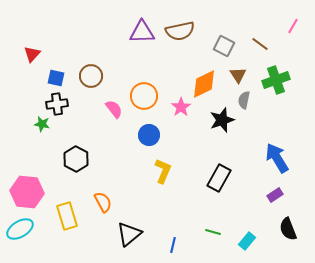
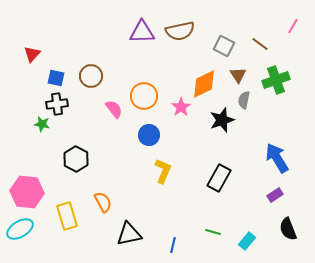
black triangle: rotated 28 degrees clockwise
